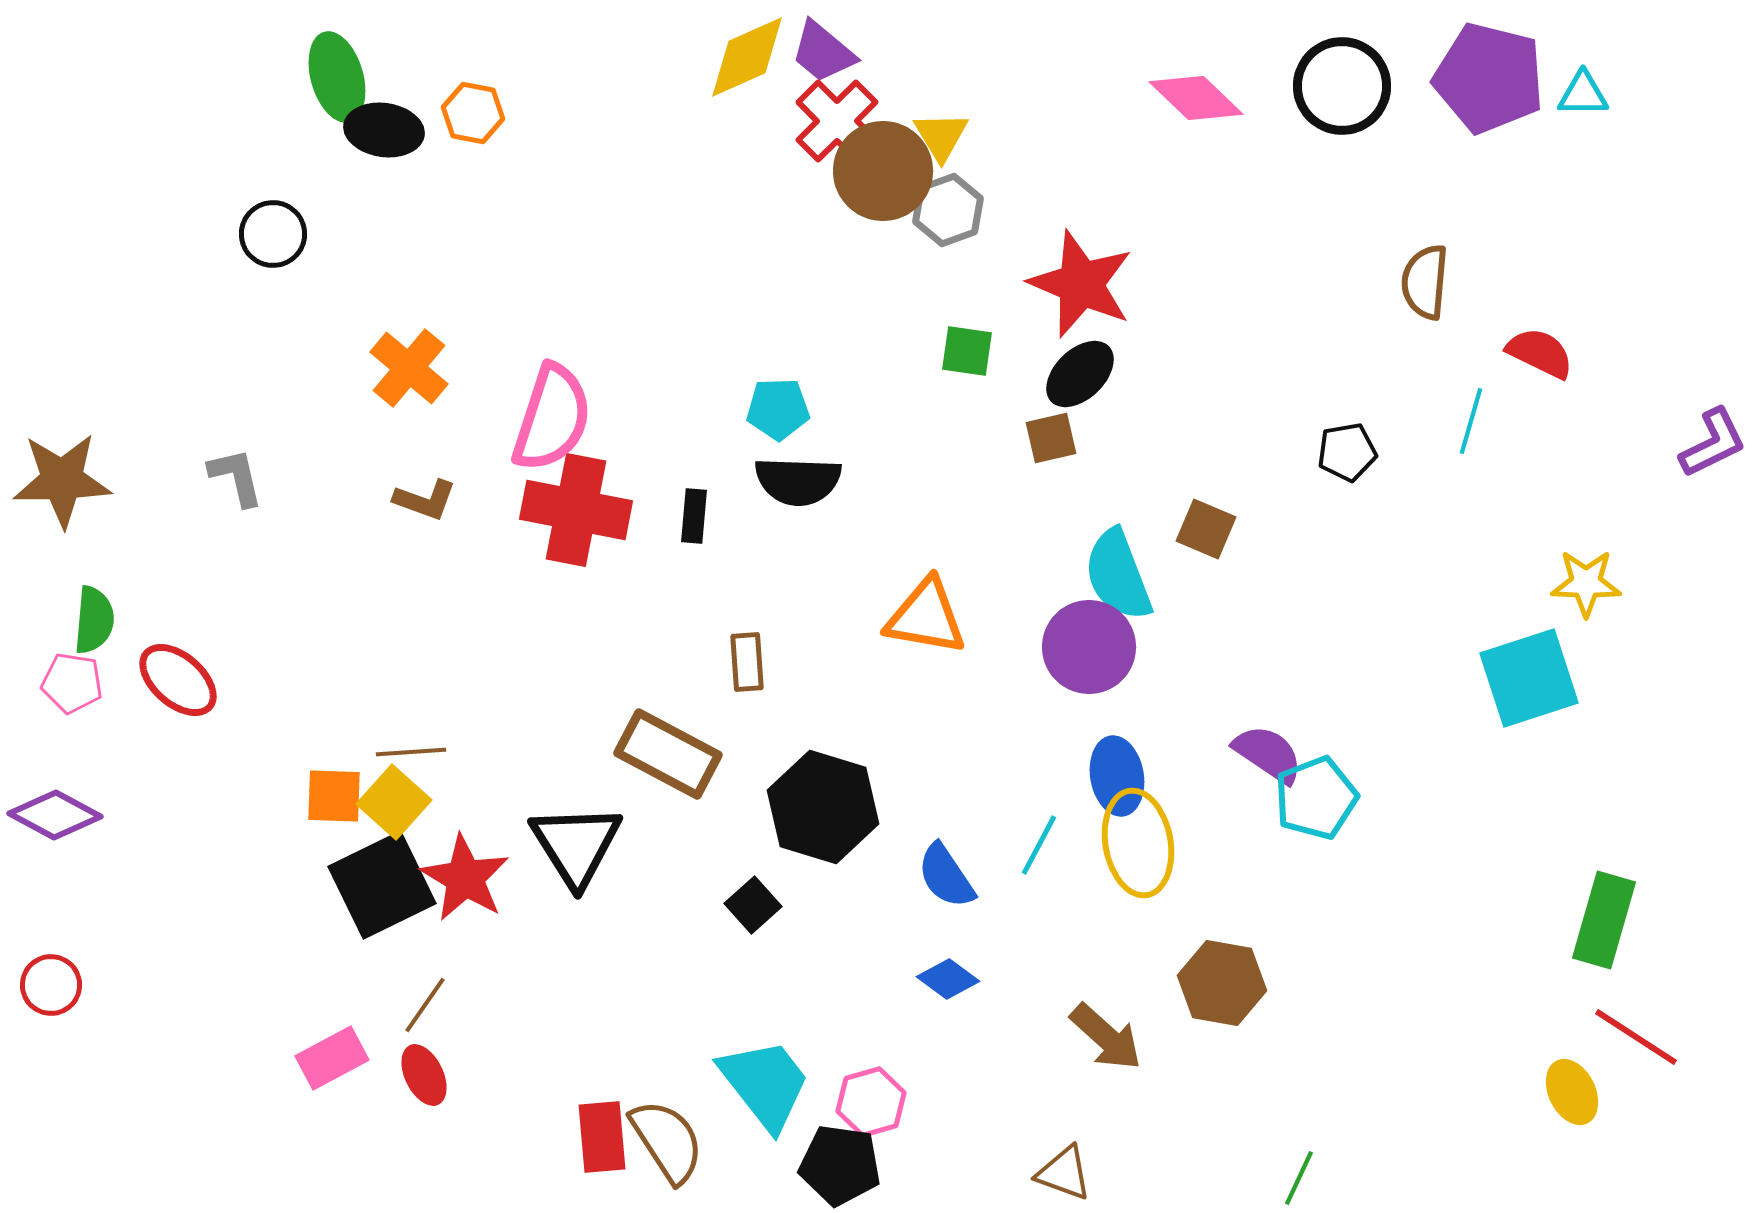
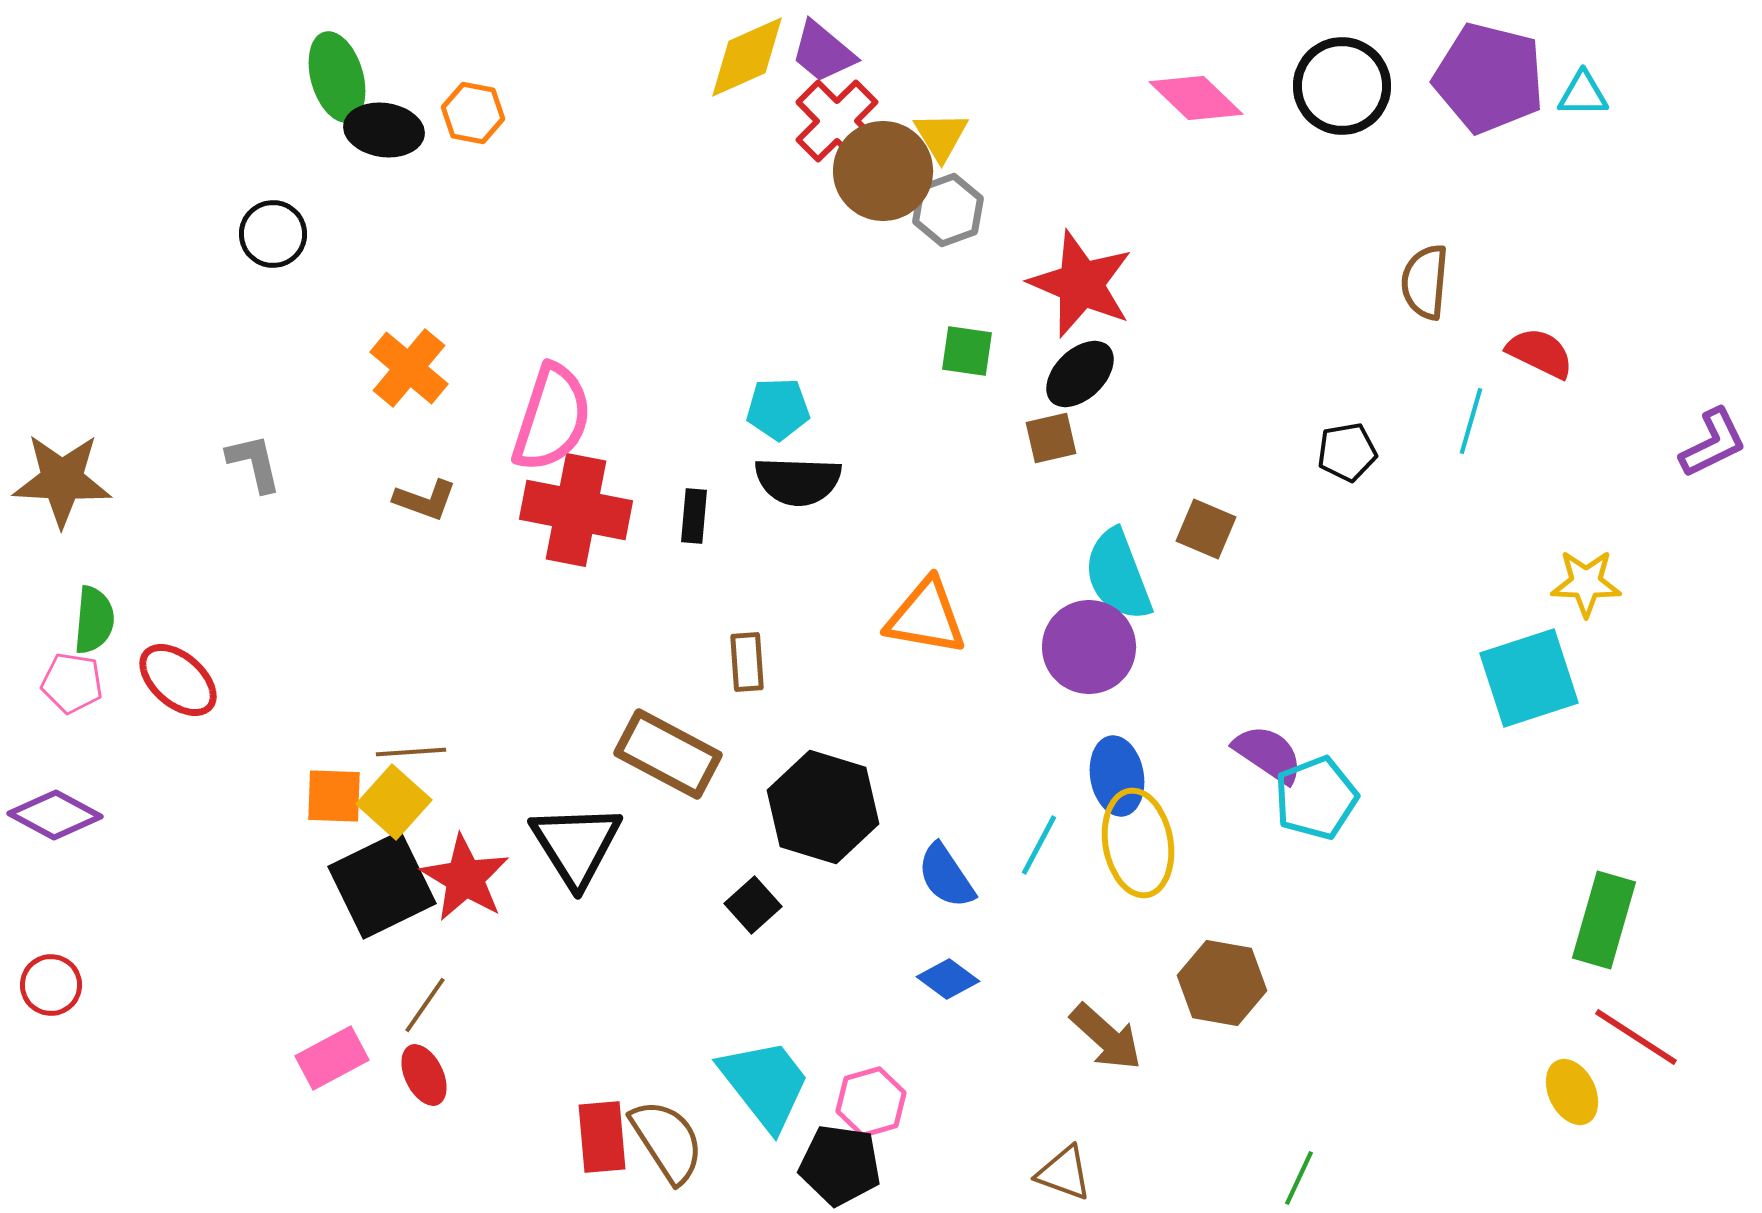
gray L-shape at (236, 477): moved 18 px right, 14 px up
brown star at (62, 480): rotated 4 degrees clockwise
